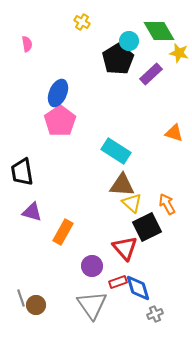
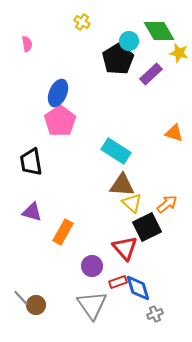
black trapezoid: moved 9 px right, 10 px up
orange arrow: rotated 80 degrees clockwise
gray line: rotated 24 degrees counterclockwise
